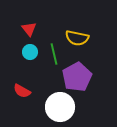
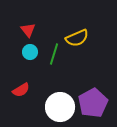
red triangle: moved 1 px left, 1 px down
yellow semicircle: rotated 35 degrees counterclockwise
green line: rotated 30 degrees clockwise
purple pentagon: moved 16 px right, 26 px down
red semicircle: moved 1 px left, 1 px up; rotated 60 degrees counterclockwise
